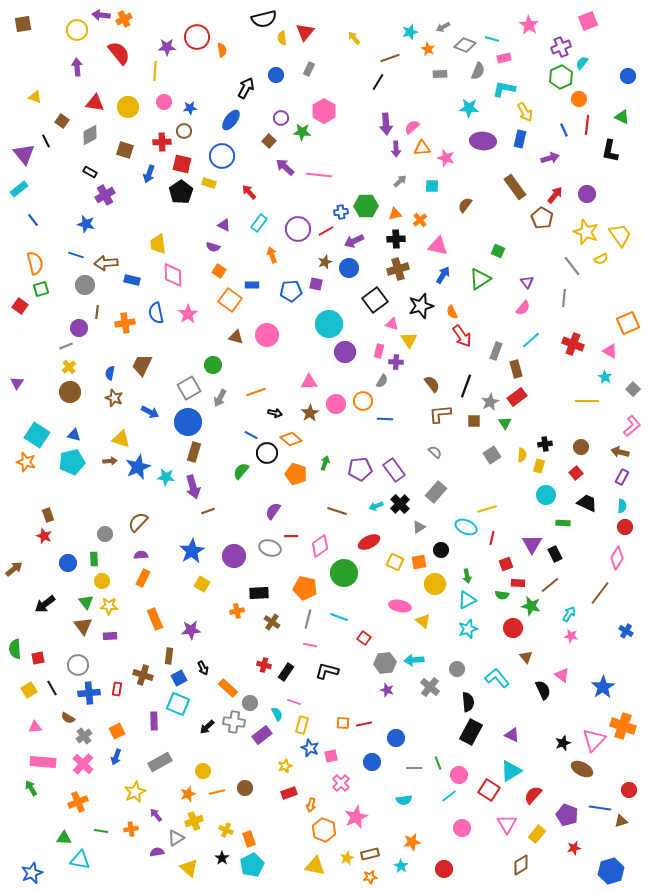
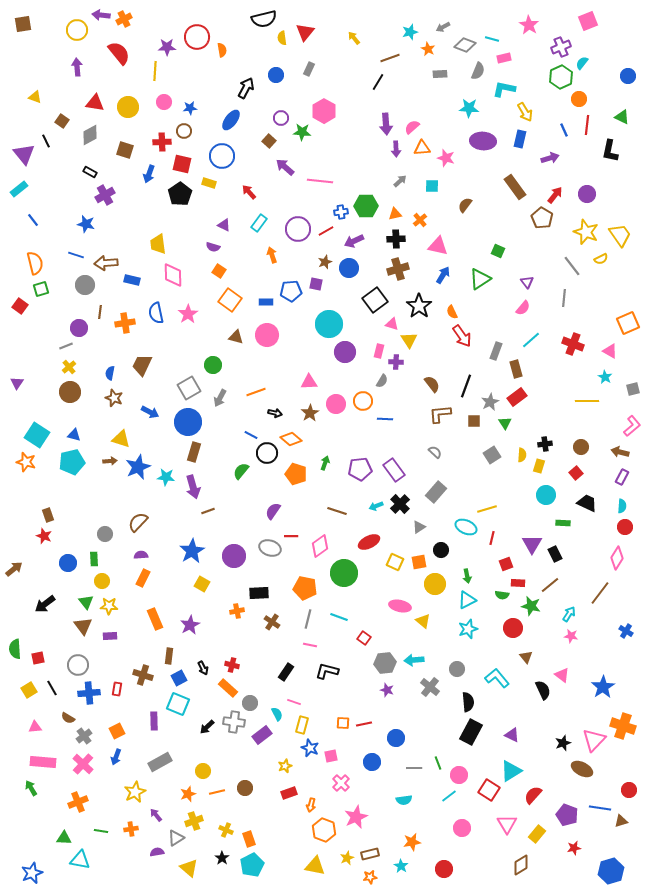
pink line at (319, 175): moved 1 px right, 6 px down
black pentagon at (181, 192): moved 1 px left, 2 px down
blue rectangle at (252, 285): moved 14 px right, 17 px down
black star at (421, 306): moved 2 px left; rotated 20 degrees counterclockwise
brown line at (97, 312): moved 3 px right
gray square at (633, 389): rotated 32 degrees clockwise
purple star at (191, 630): moved 1 px left, 5 px up; rotated 24 degrees counterclockwise
red cross at (264, 665): moved 32 px left
